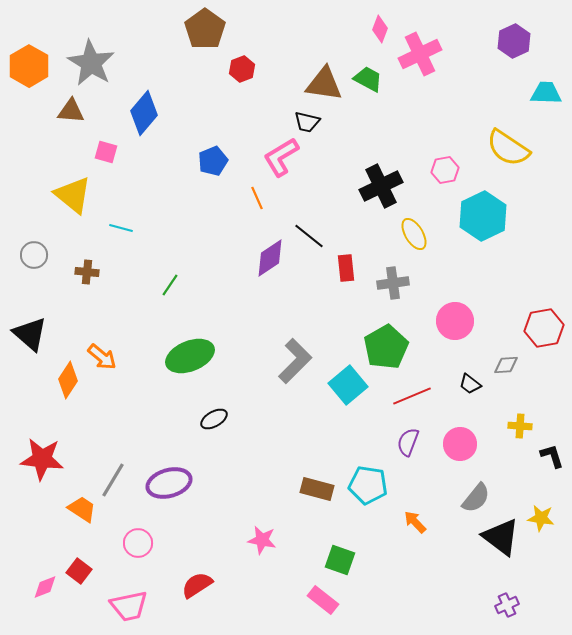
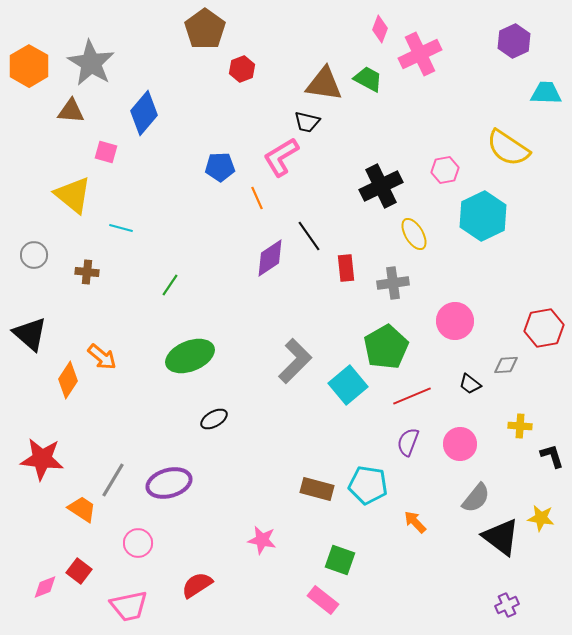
blue pentagon at (213, 161): moved 7 px right, 6 px down; rotated 20 degrees clockwise
black line at (309, 236): rotated 16 degrees clockwise
